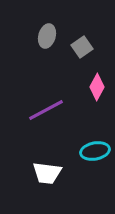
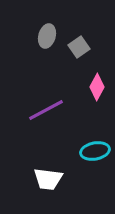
gray square: moved 3 px left
white trapezoid: moved 1 px right, 6 px down
